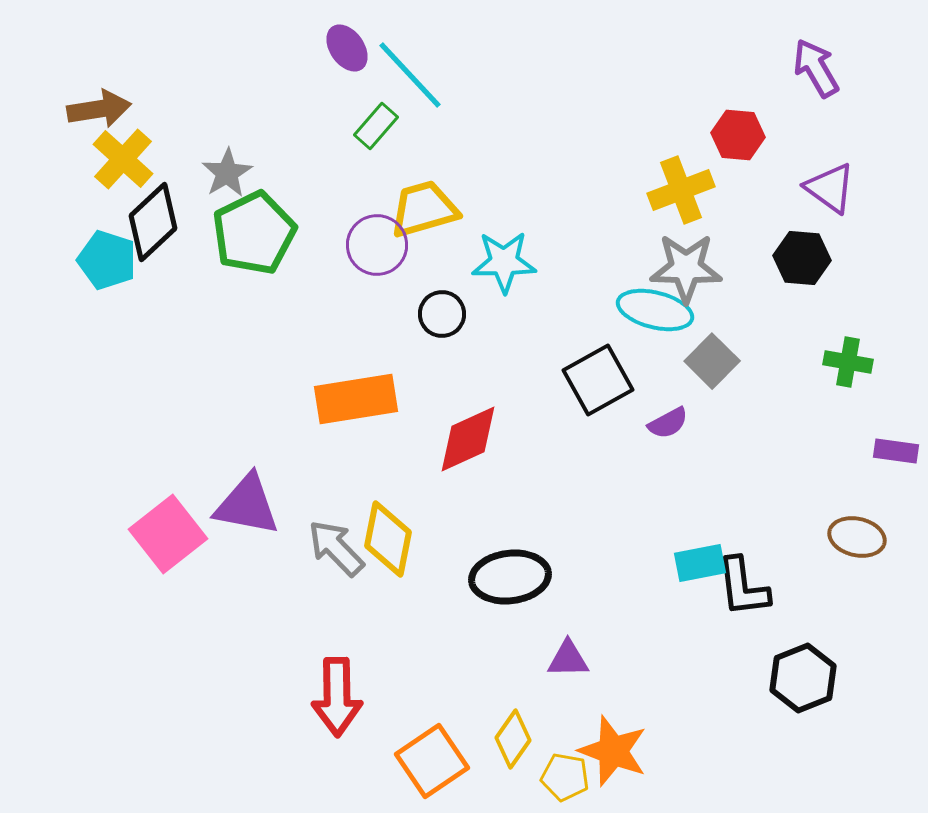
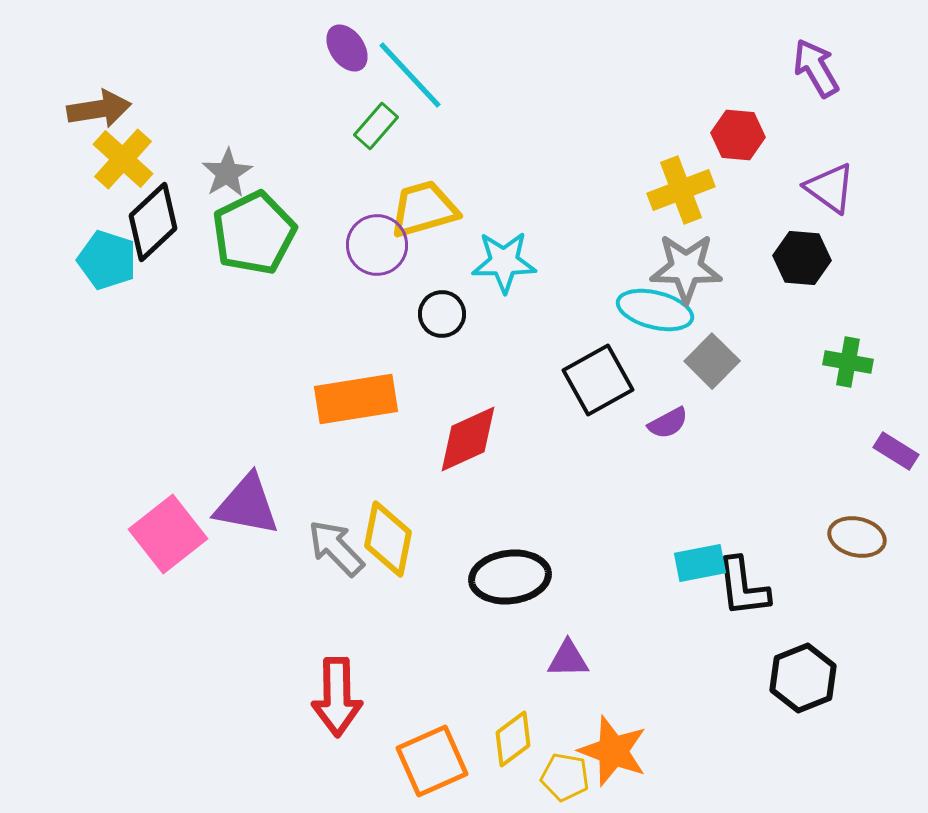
purple rectangle at (896, 451): rotated 24 degrees clockwise
yellow diamond at (513, 739): rotated 18 degrees clockwise
orange square at (432, 761): rotated 10 degrees clockwise
